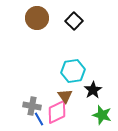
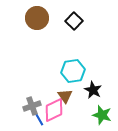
black star: rotated 12 degrees counterclockwise
gray cross: rotated 30 degrees counterclockwise
pink diamond: moved 3 px left, 2 px up
